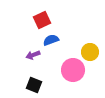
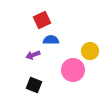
blue semicircle: rotated 21 degrees clockwise
yellow circle: moved 1 px up
